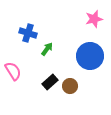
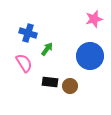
pink semicircle: moved 11 px right, 8 px up
black rectangle: rotated 49 degrees clockwise
